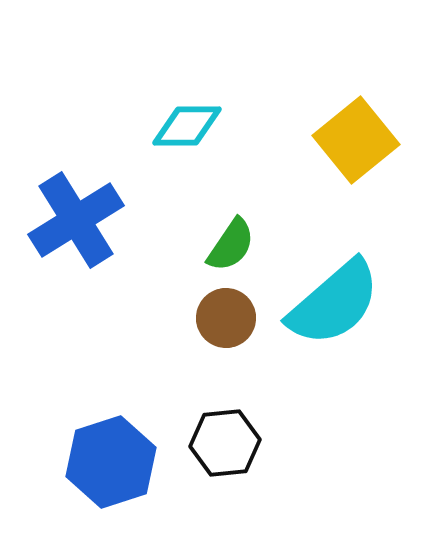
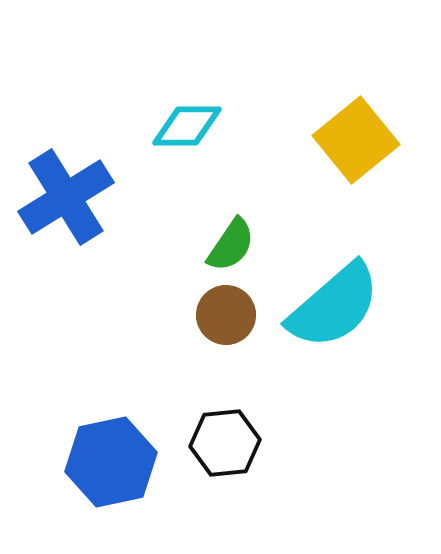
blue cross: moved 10 px left, 23 px up
cyan semicircle: moved 3 px down
brown circle: moved 3 px up
blue hexagon: rotated 6 degrees clockwise
